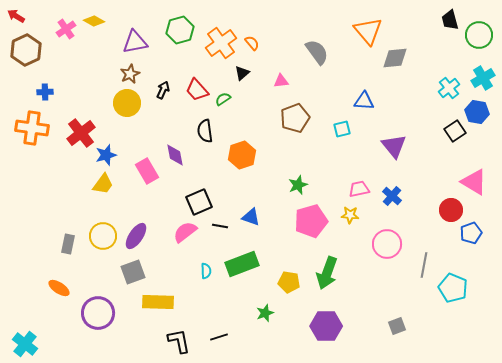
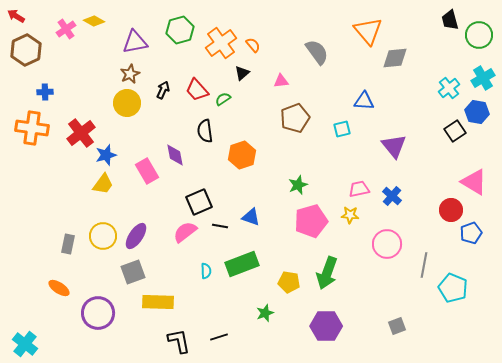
orange semicircle at (252, 43): moved 1 px right, 2 px down
